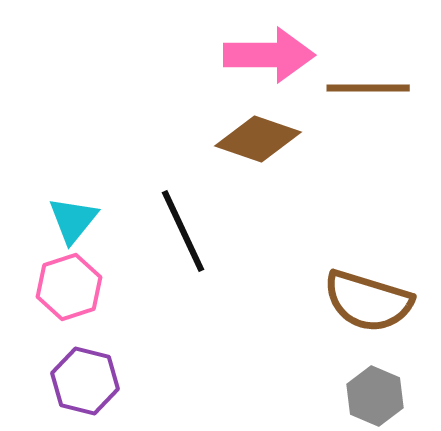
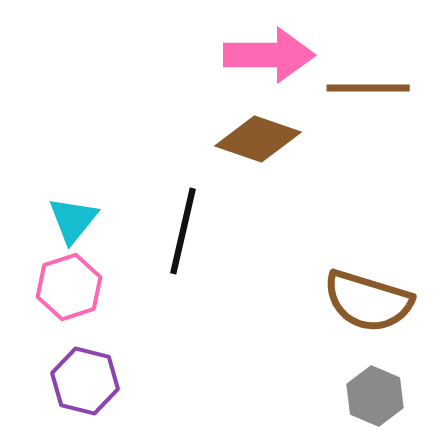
black line: rotated 38 degrees clockwise
